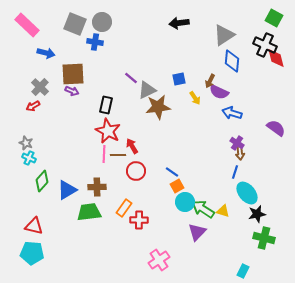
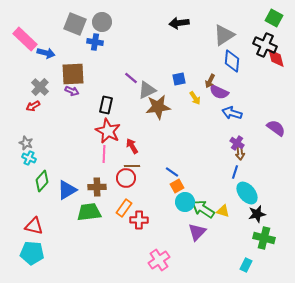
pink rectangle at (27, 25): moved 2 px left, 14 px down
brown line at (118, 155): moved 14 px right, 11 px down
red circle at (136, 171): moved 10 px left, 7 px down
cyan rectangle at (243, 271): moved 3 px right, 6 px up
